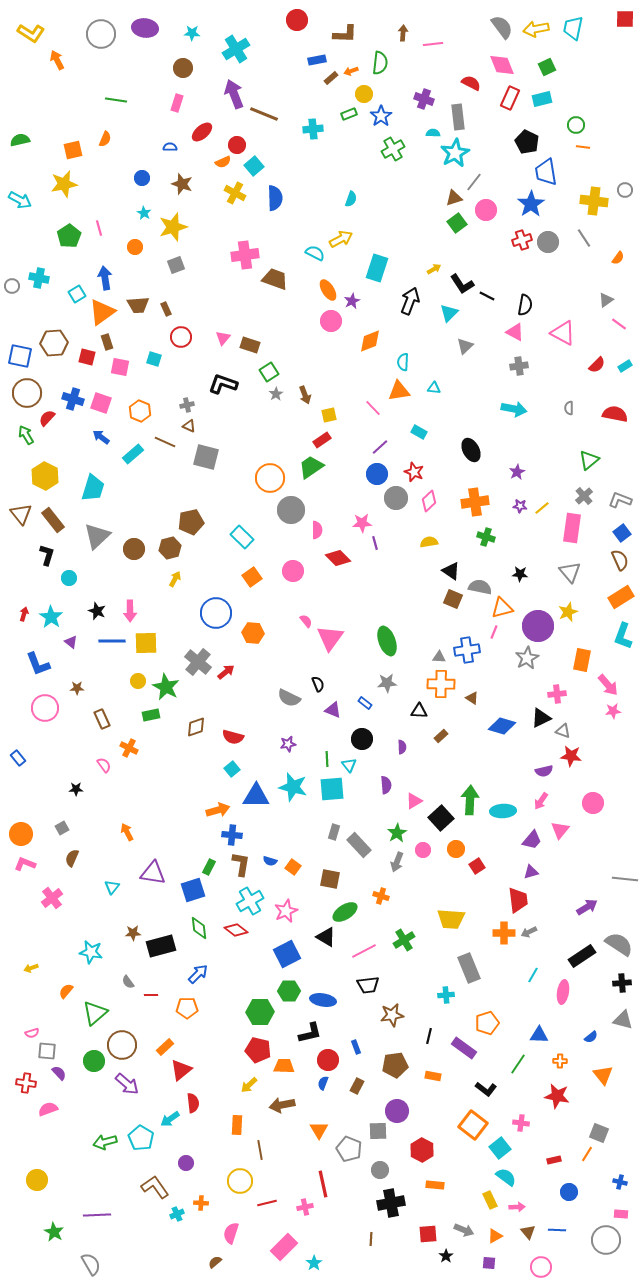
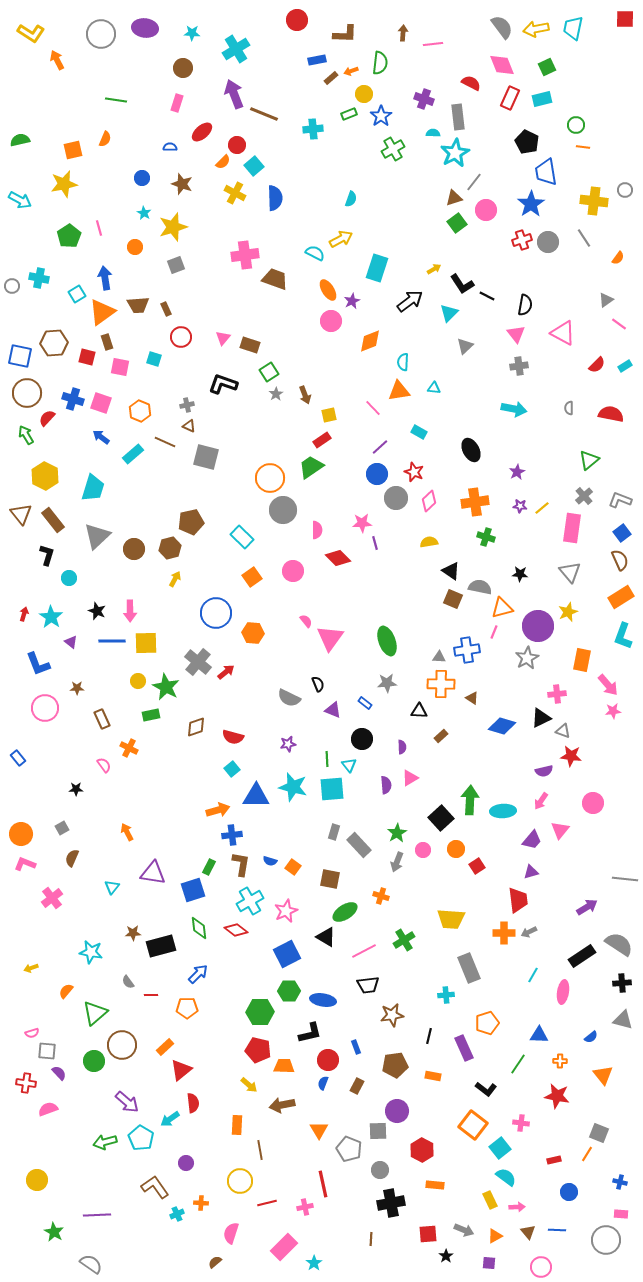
orange semicircle at (223, 162): rotated 21 degrees counterclockwise
black arrow at (410, 301): rotated 32 degrees clockwise
pink triangle at (515, 332): moved 1 px right, 2 px down; rotated 24 degrees clockwise
red semicircle at (615, 414): moved 4 px left
gray circle at (291, 510): moved 8 px left
pink triangle at (414, 801): moved 4 px left, 23 px up
blue cross at (232, 835): rotated 12 degrees counterclockwise
purple rectangle at (464, 1048): rotated 30 degrees clockwise
purple arrow at (127, 1084): moved 18 px down
yellow arrow at (249, 1085): rotated 96 degrees counterclockwise
gray semicircle at (91, 1264): rotated 25 degrees counterclockwise
